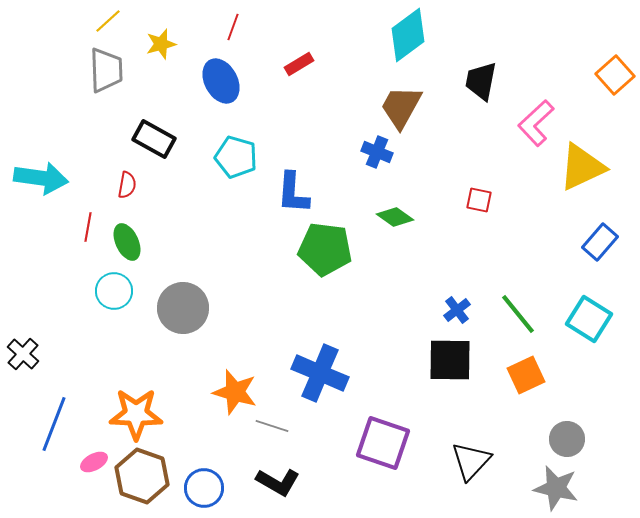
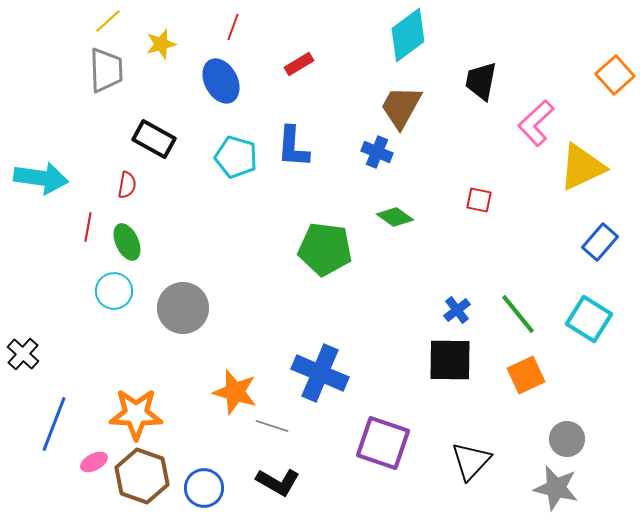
blue L-shape at (293, 193): moved 46 px up
